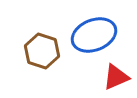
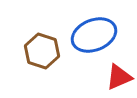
red triangle: moved 3 px right
